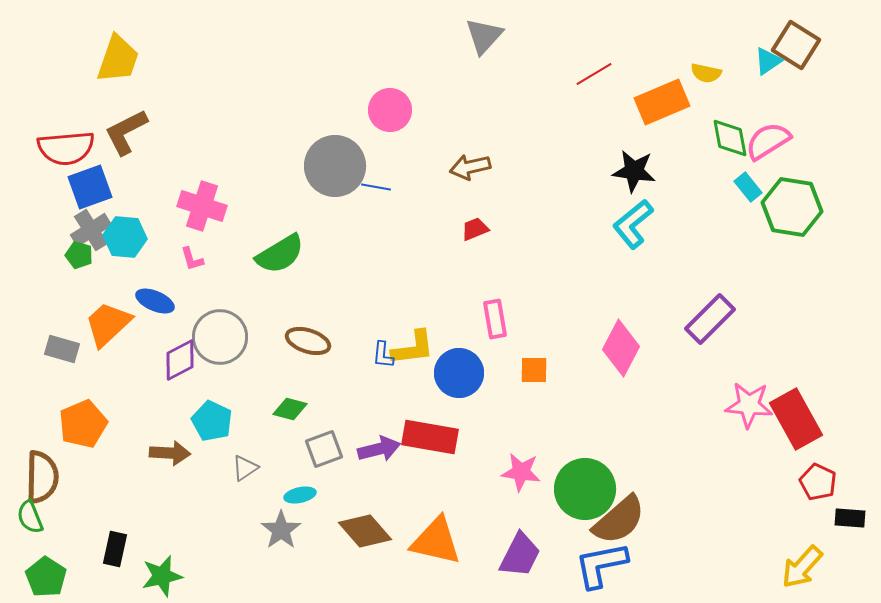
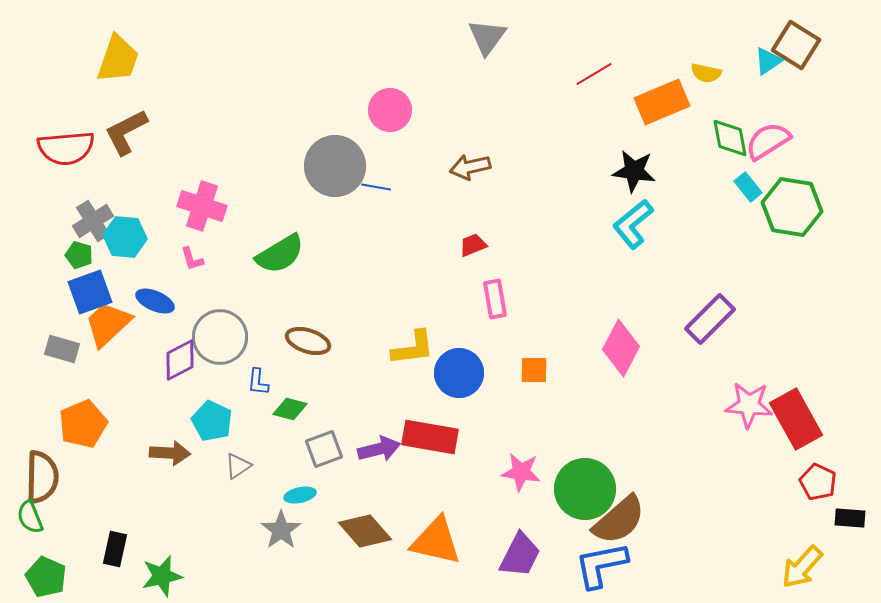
gray triangle at (484, 36): moved 3 px right, 1 px down; rotated 6 degrees counterclockwise
blue square at (90, 187): moved 105 px down
red trapezoid at (475, 229): moved 2 px left, 16 px down
gray cross at (91, 230): moved 2 px right, 9 px up
pink rectangle at (495, 319): moved 20 px up
blue L-shape at (383, 355): moved 125 px left, 27 px down
gray triangle at (245, 468): moved 7 px left, 2 px up
green pentagon at (46, 577): rotated 9 degrees counterclockwise
